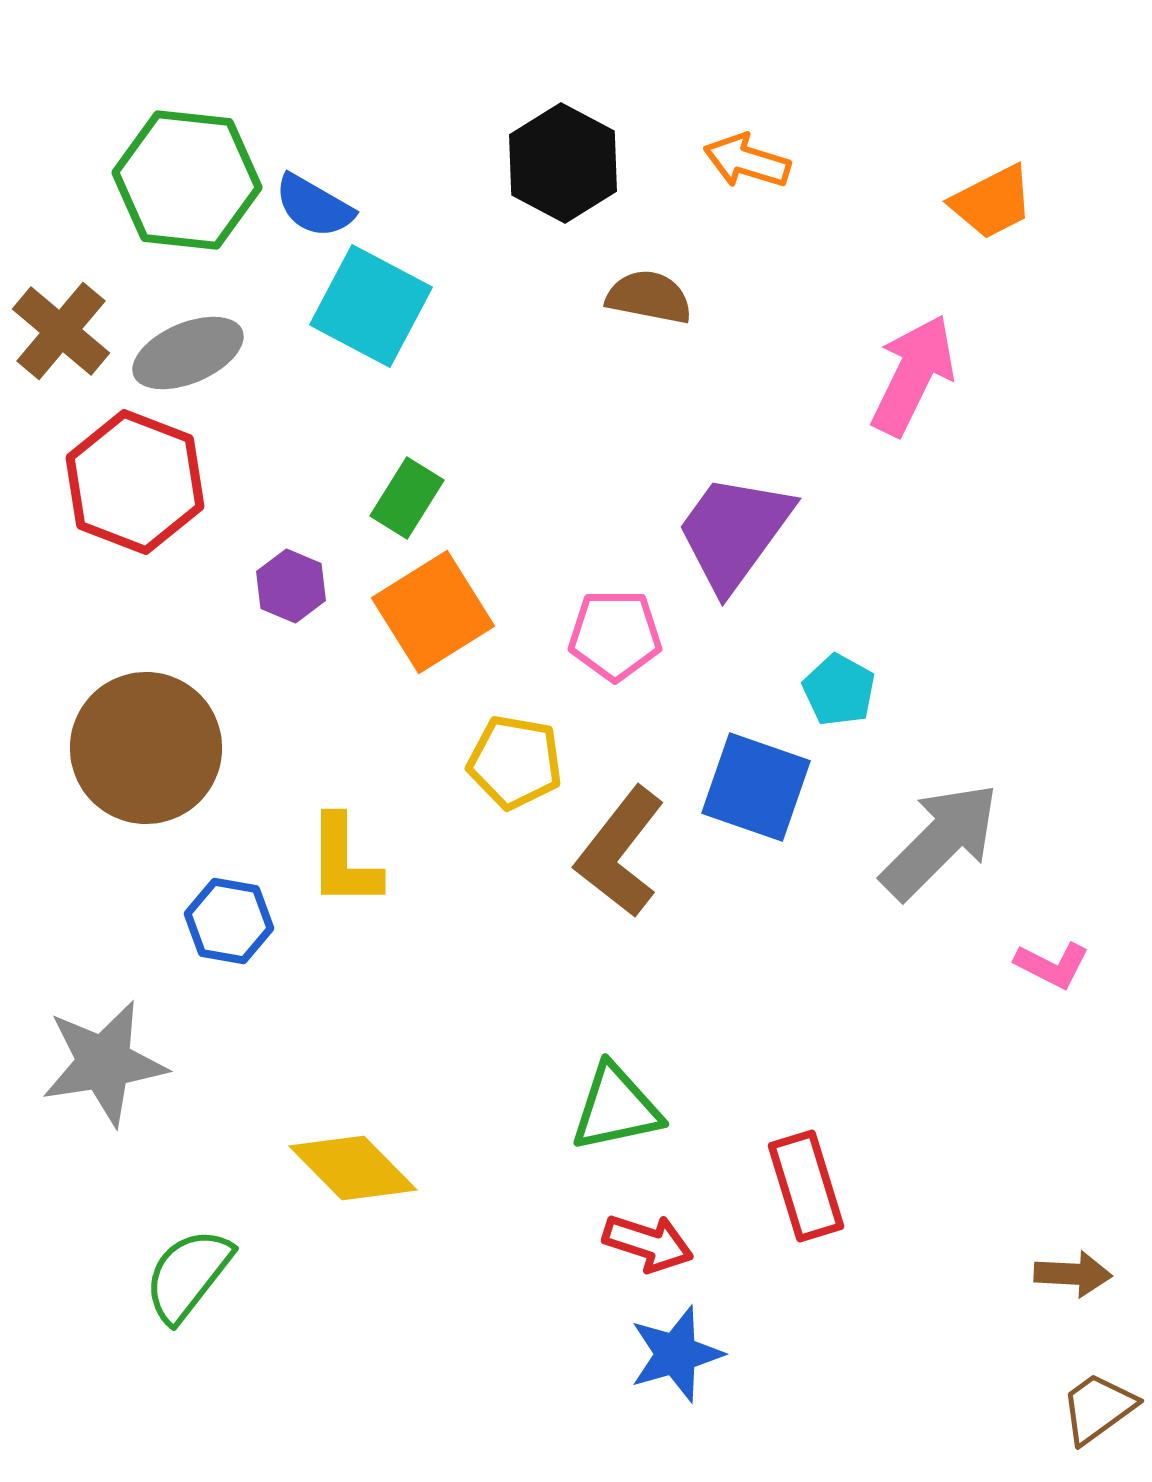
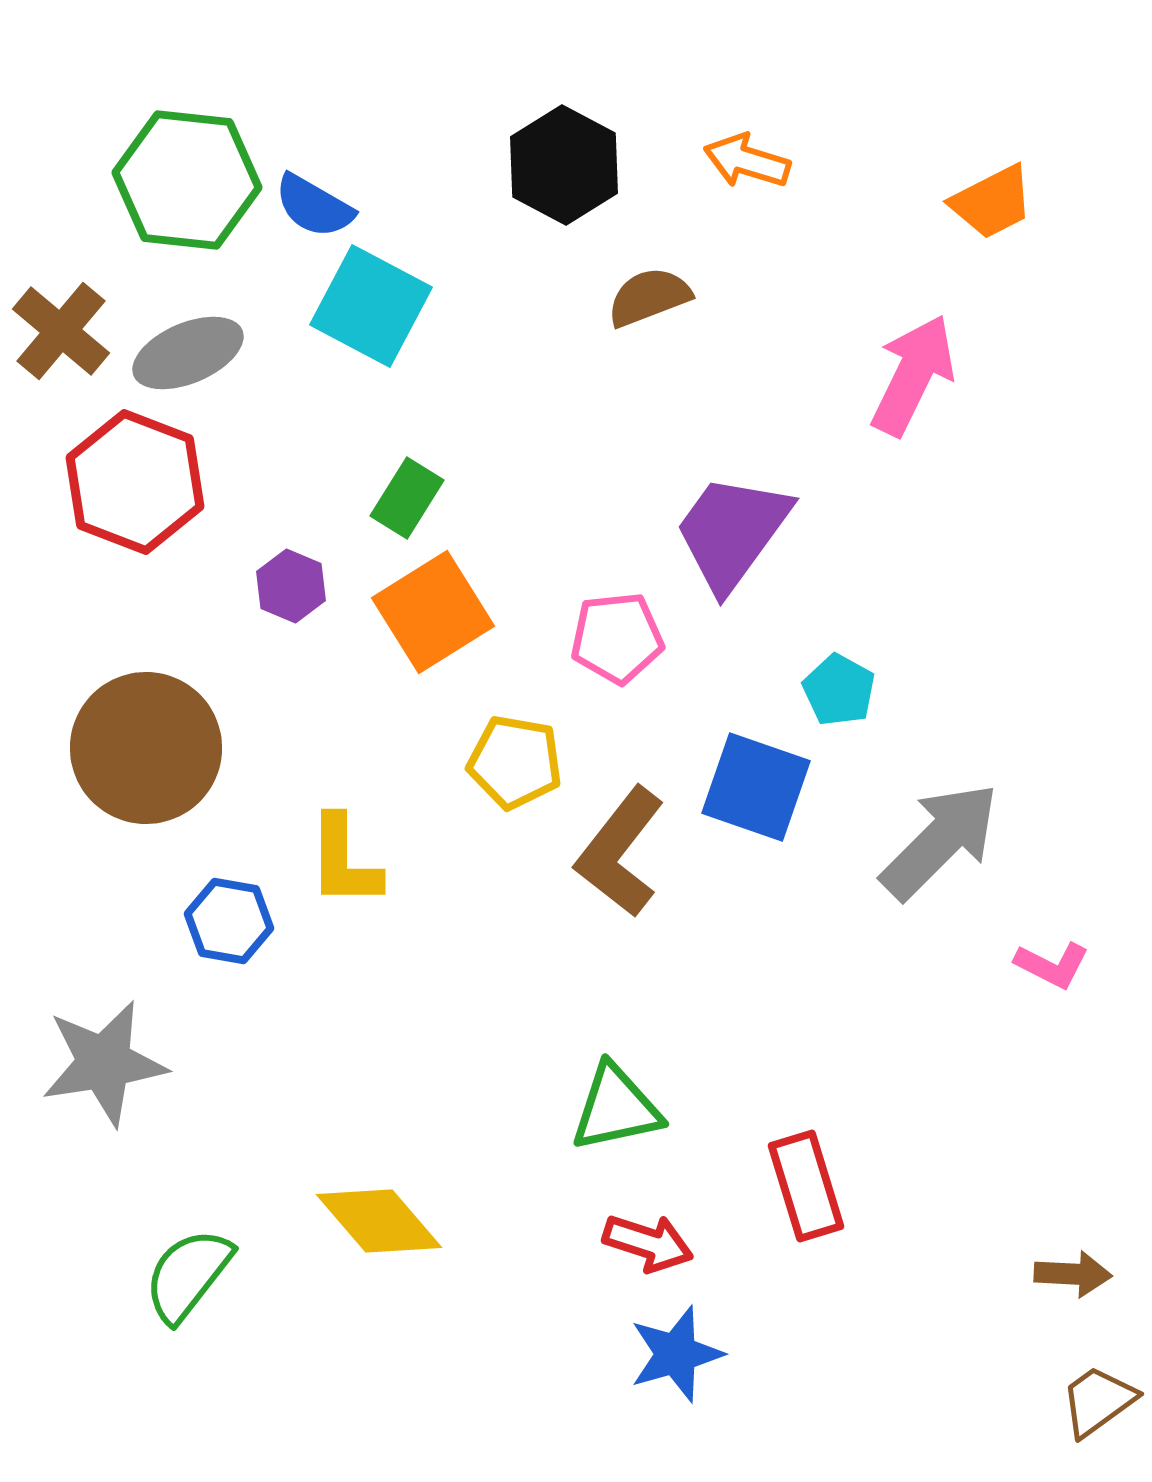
black hexagon: moved 1 px right, 2 px down
brown semicircle: rotated 32 degrees counterclockwise
purple trapezoid: moved 2 px left
pink pentagon: moved 2 px right, 3 px down; rotated 6 degrees counterclockwise
yellow diamond: moved 26 px right, 53 px down; rotated 4 degrees clockwise
brown trapezoid: moved 7 px up
